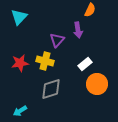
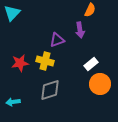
cyan triangle: moved 7 px left, 4 px up
purple arrow: moved 2 px right
purple triangle: rotated 28 degrees clockwise
white rectangle: moved 6 px right
orange circle: moved 3 px right
gray diamond: moved 1 px left, 1 px down
cyan arrow: moved 7 px left, 9 px up; rotated 24 degrees clockwise
